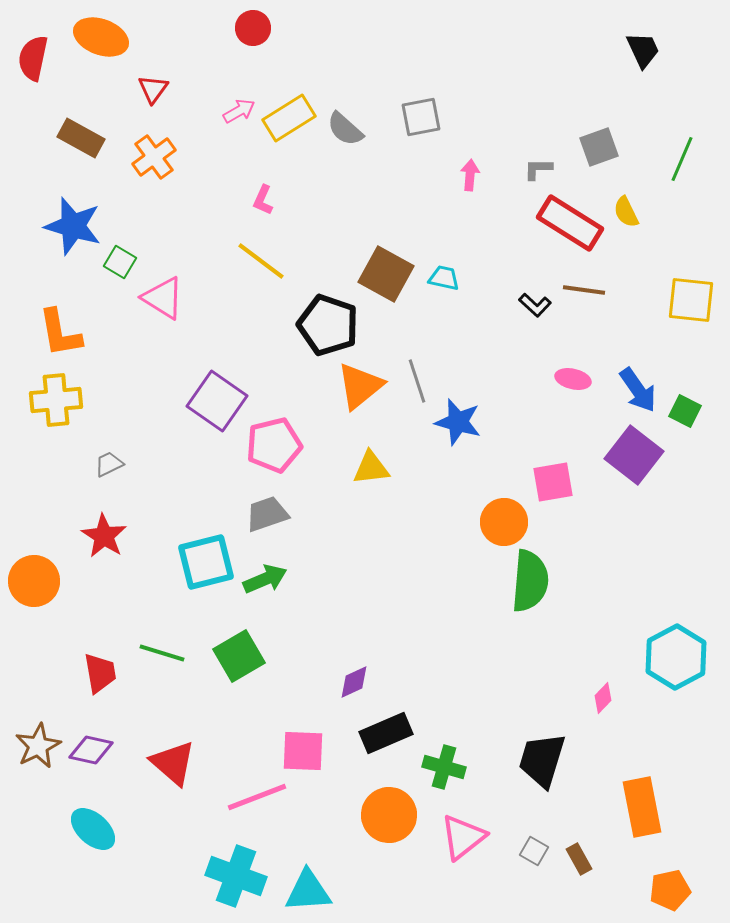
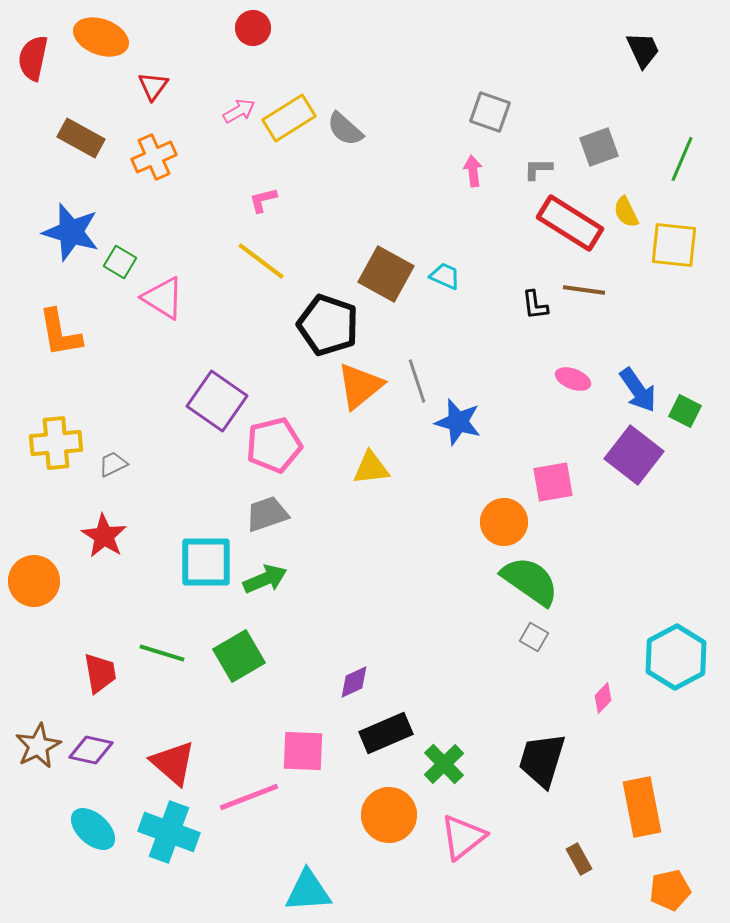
red triangle at (153, 89): moved 3 px up
gray square at (421, 117): moved 69 px right, 5 px up; rotated 30 degrees clockwise
orange cross at (154, 157): rotated 12 degrees clockwise
pink arrow at (470, 175): moved 3 px right, 4 px up; rotated 12 degrees counterclockwise
pink L-shape at (263, 200): rotated 52 degrees clockwise
blue star at (73, 226): moved 2 px left, 6 px down
cyan trapezoid at (444, 278): moved 1 px right, 2 px up; rotated 12 degrees clockwise
yellow square at (691, 300): moved 17 px left, 55 px up
black L-shape at (535, 305): rotated 40 degrees clockwise
pink ellipse at (573, 379): rotated 8 degrees clockwise
yellow cross at (56, 400): moved 43 px down
gray trapezoid at (109, 464): moved 4 px right
cyan square at (206, 562): rotated 14 degrees clockwise
green semicircle at (530, 581): rotated 60 degrees counterclockwise
green cross at (444, 767): moved 3 px up; rotated 30 degrees clockwise
pink line at (257, 797): moved 8 px left
gray square at (534, 851): moved 214 px up
cyan cross at (236, 876): moved 67 px left, 44 px up
